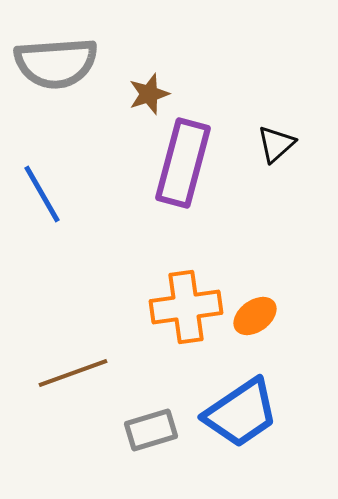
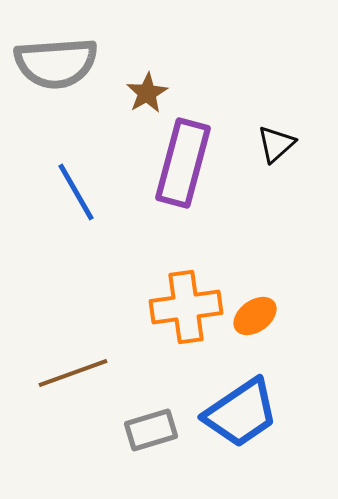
brown star: moved 2 px left, 1 px up; rotated 12 degrees counterclockwise
blue line: moved 34 px right, 2 px up
